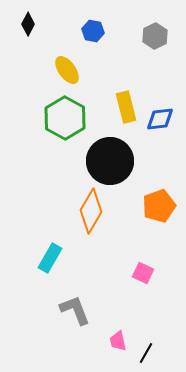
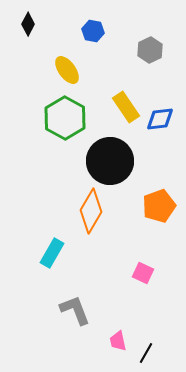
gray hexagon: moved 5 px left, 14 px down
yellow rectangle: rotated 20 degrees counterclockwise
cyan rectangle: moved 2 px right, 5 px up
